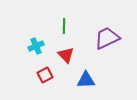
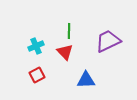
green line: moved 5 px right, 5 px down
purple trapezoid: moved 1 px right, 3 px down
red triangle: moved 1 px left, 3 px up
red square: moved 8 px left
